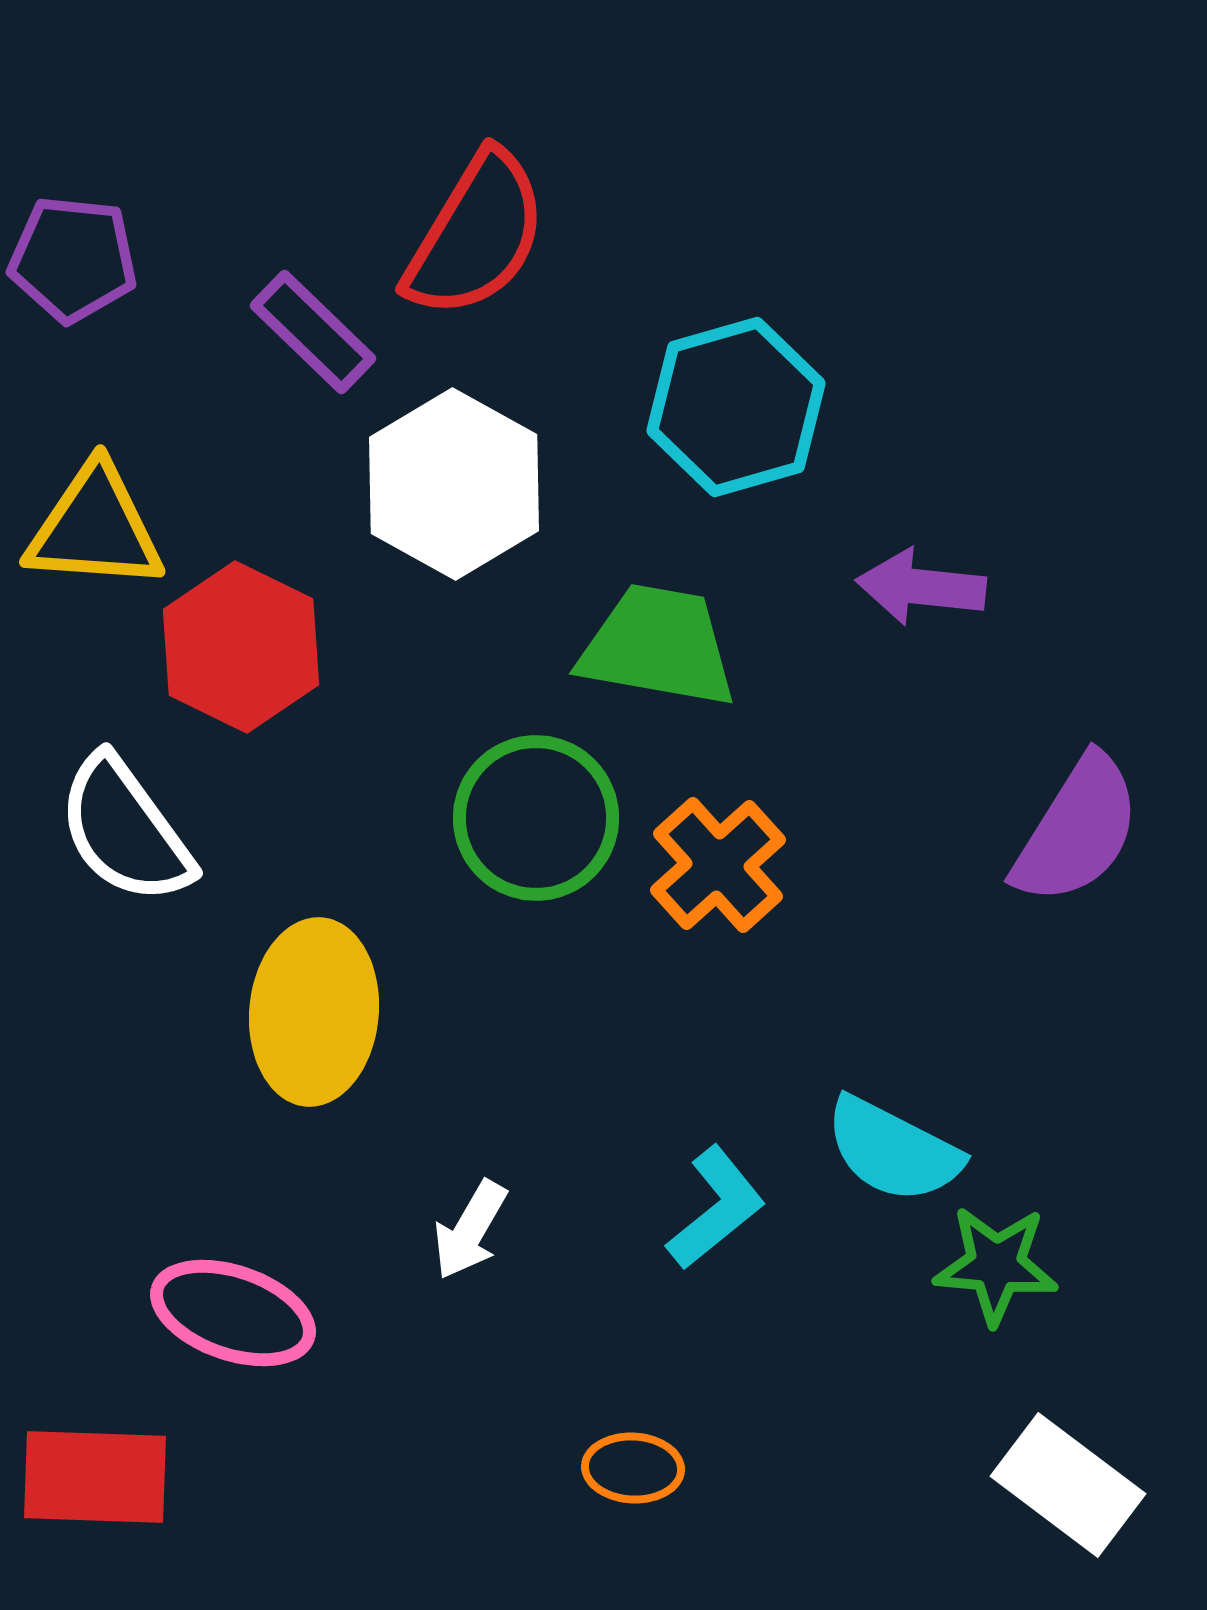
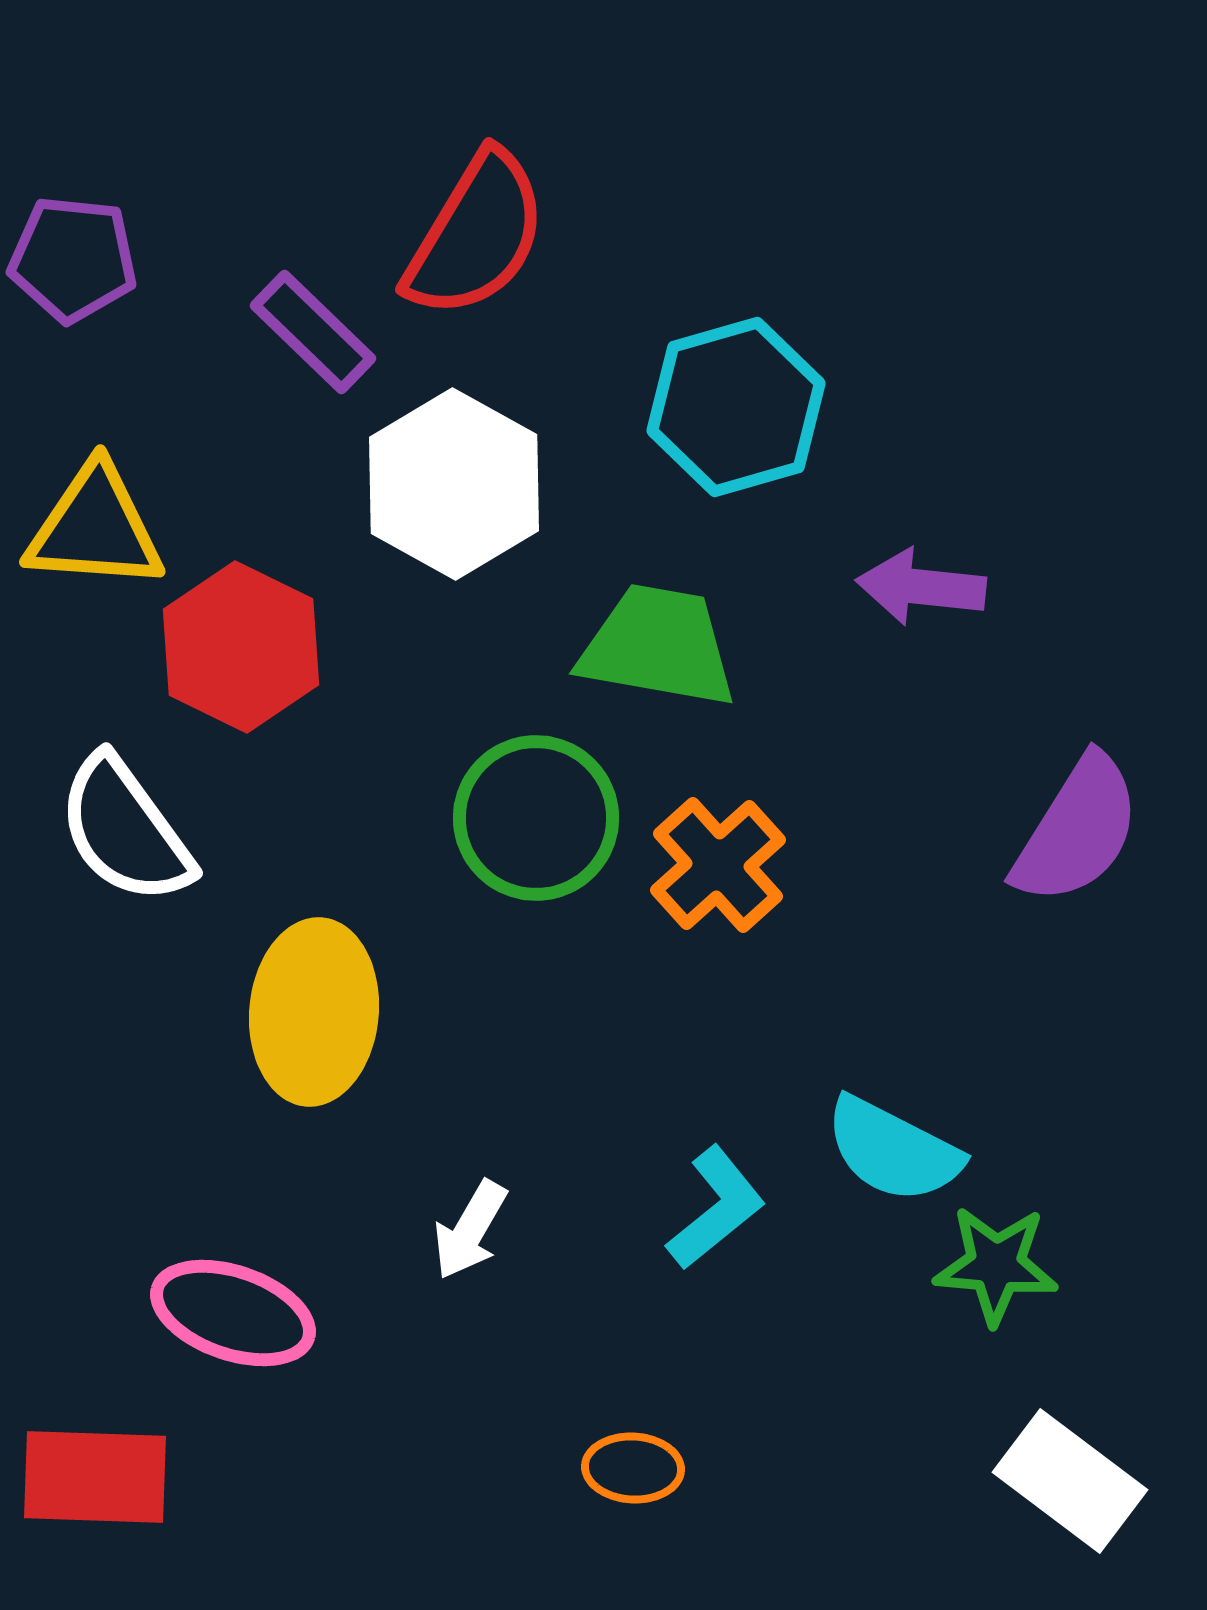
white rectangle: moved 2 px right, 4 px up
